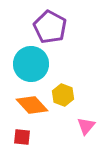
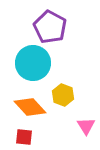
cyan circle: moved 2 px right, 1 px up
orange diamond: moved 2 px left, 2 px down
pink triangle: rotated 12 degrees counterclockwise
red square: moved 2 px right
